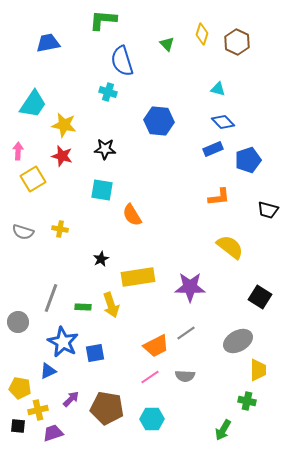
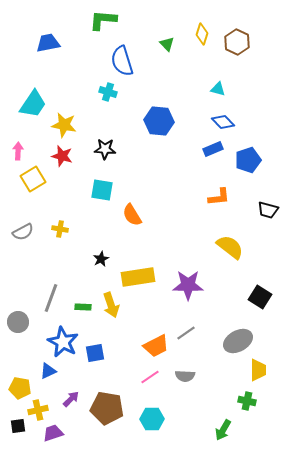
gray semicircle at (23, 232): rotated 45 degrees counterclockwise
purple star at (190, 287): moved 2 px left, 2 px up
black square at (18, 426): rotated 14 degrees counterclockwise
